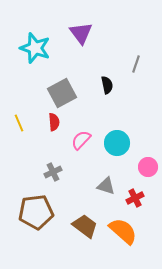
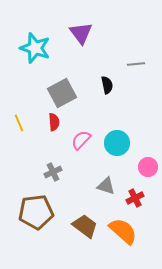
gray line: rotated 66 degrees clockwise
